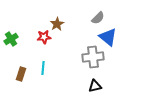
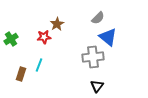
cyan line: moved 4 px left, 3 px up; rotated 16 degrees clockwise
black triangle: moved 2 px right; rotated 40 degrees counterclockwise
